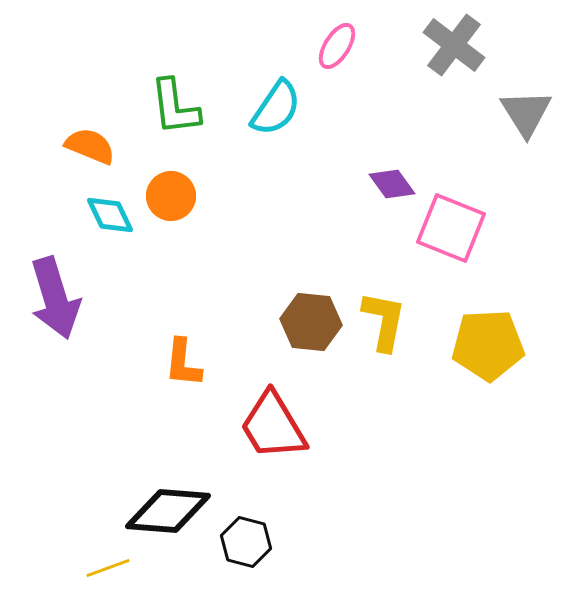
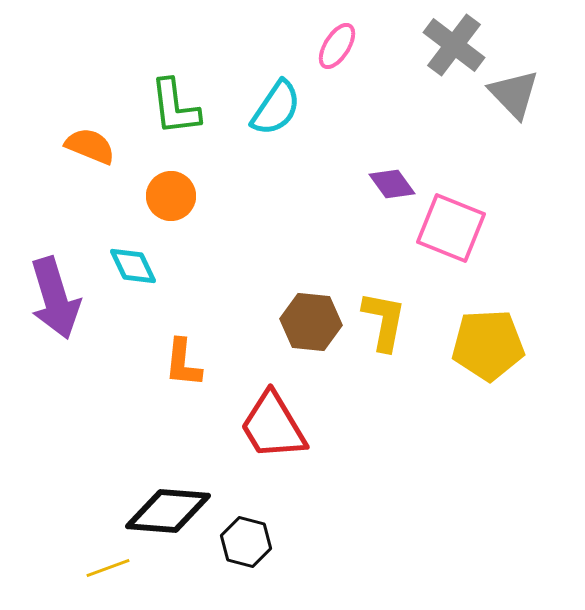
gray triangle: moved 12 px left, 19 px up; rotated 12 degrees counterclockwise
cyan diamond: moved 23 px right, 51 px down
